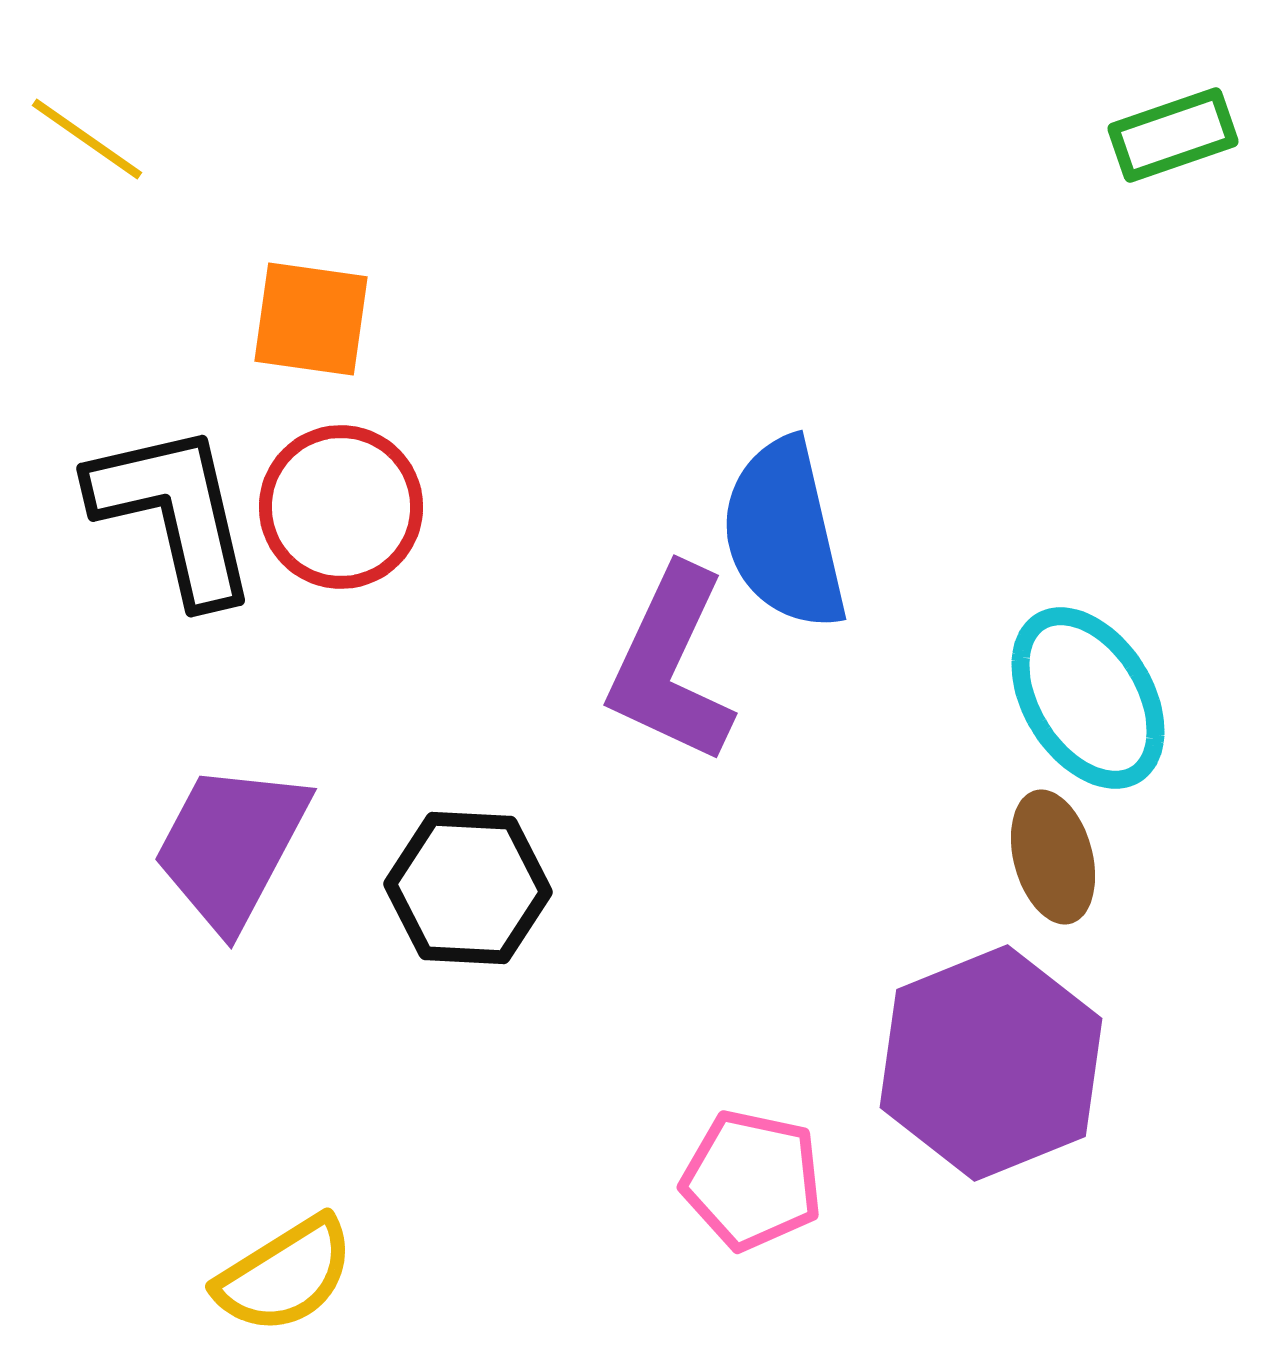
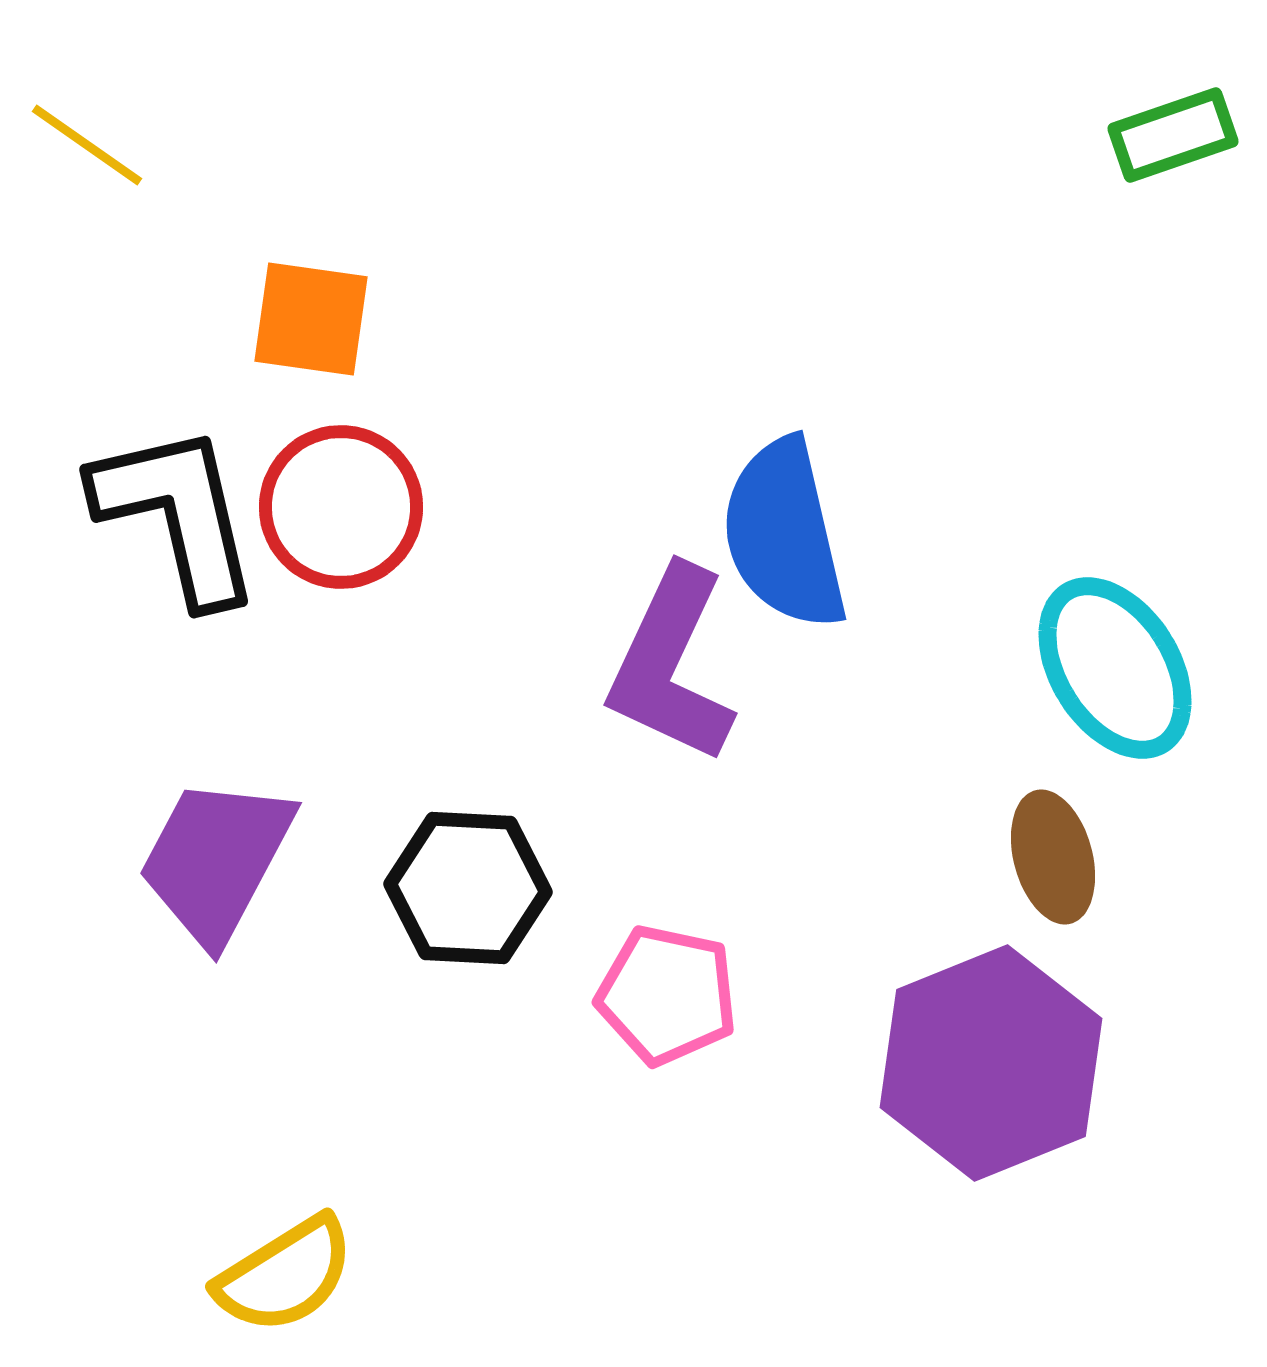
yellow line: moved 6 px down
black L-shape: moved 3 px right, 1 px down
cyan ellipse: moved 27 px right, 30 px up
purple trapezoid: moved 15 px left, 14 px down
pink pentagon: moved 85 px left, 185 px up
